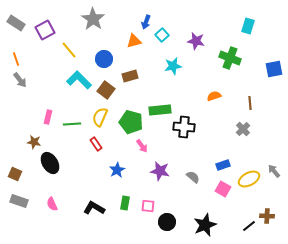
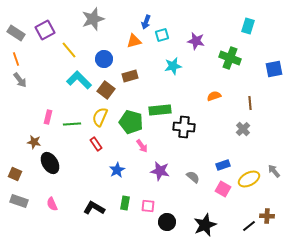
gray star at (93, 19): rotated 20 degrees clockwise
gray rectangle at (16, 23): moved 10 px down
cyan square at (162, 35): rotated 24 degrees clockwise
